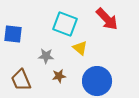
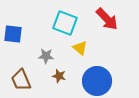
cyan square: moved 1 px up
brown star: rotated 24 degrees clockwise
